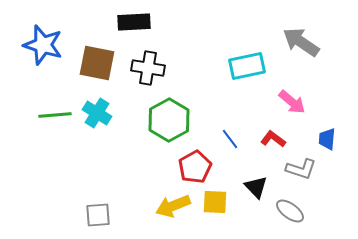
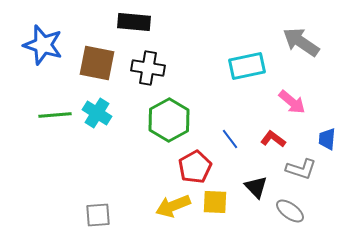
black rectangle: rotated 8 degrees clockwise
